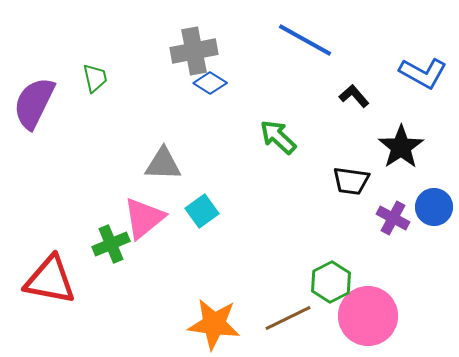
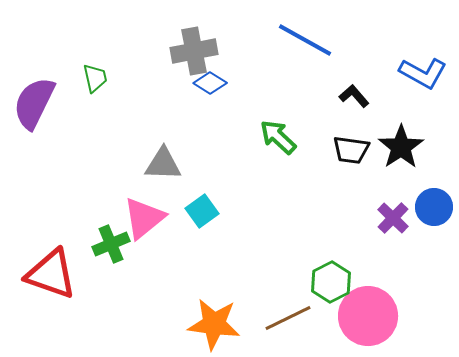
black trapezoid: moved 31 px up
purple cross: rotated 16 degrees clockwise
red triangle: moved 1 px right, 6 px up; rotated 8 degrees clockwise
